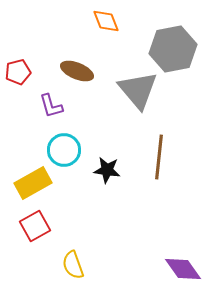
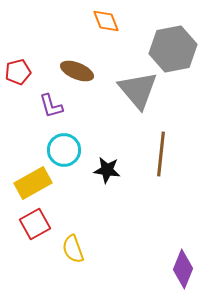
brown line: moved 2 px right, 3 px up
red square: moved 2 px up
yellow semicircle: moved 16 px up
purple diamond: rotated 57 degrees clockwise
